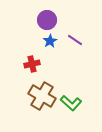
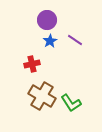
green L-shape: rotated 15 degrees clockwise
